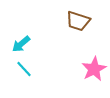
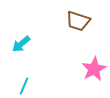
cyan line: moved 17 px down; rotated 66 degrees clockwise
